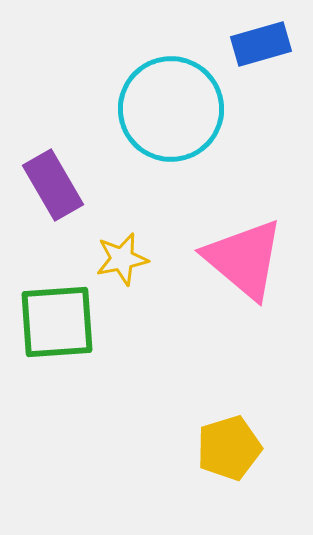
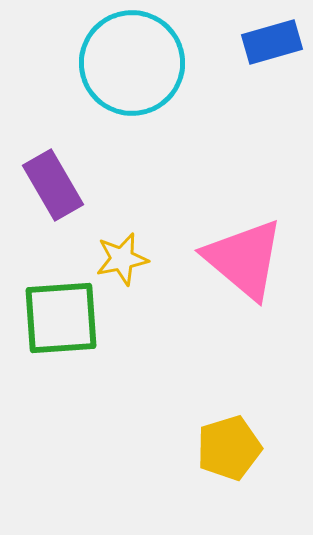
blue rectangle: moved 11 px right, 2 px up
cyan circle: moved 39 px left, 46 px up
green square: moved 4 px right, 4 px up
